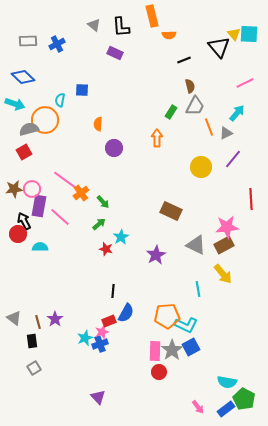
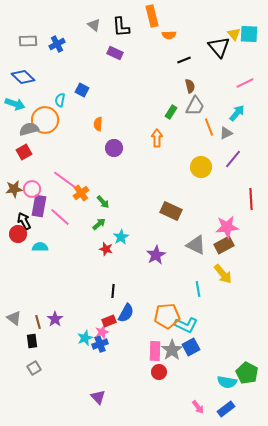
blue square at (82, 90): rotated 24 degrees clockwise
green pentagon at (244, 399): moved 3 px right, 26 px up
